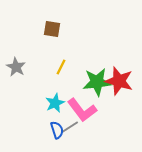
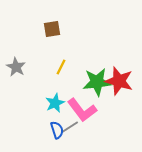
brown square: rotated 18 degrees counterclockwise
